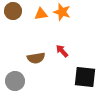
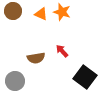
orange triangle: rotated 32 degrees clockwise
black square: rotated 30 degrees clockwise
